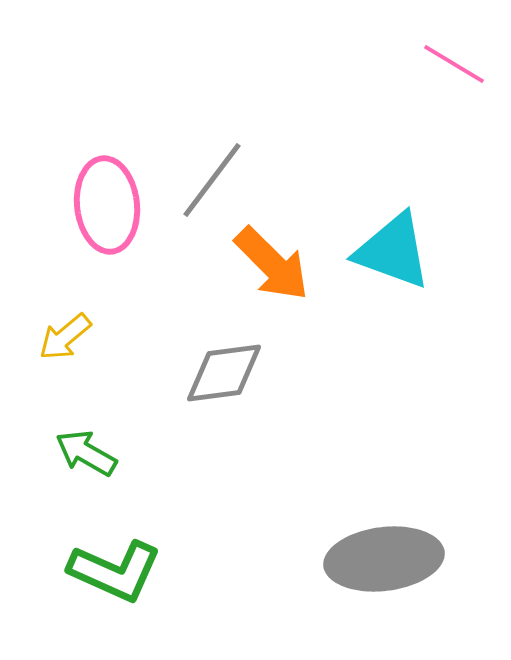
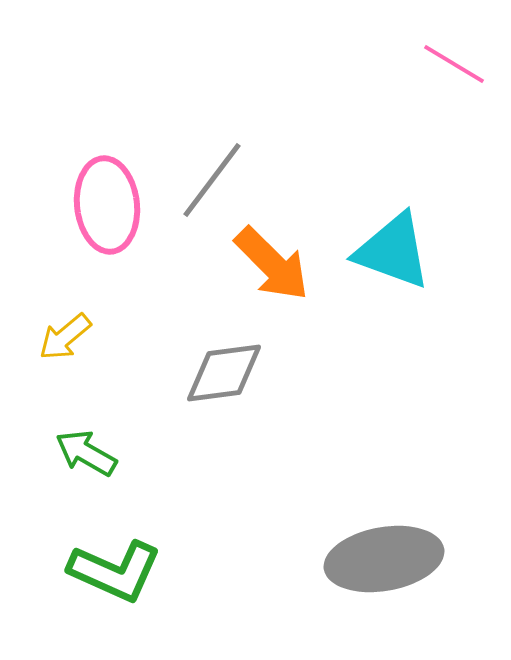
gray ellipse: rotated 3 degrees counterclockwise
